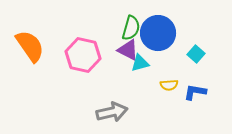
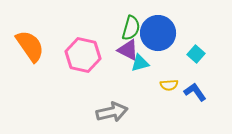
blue L-shape: rotated 45 degrees clockwise
